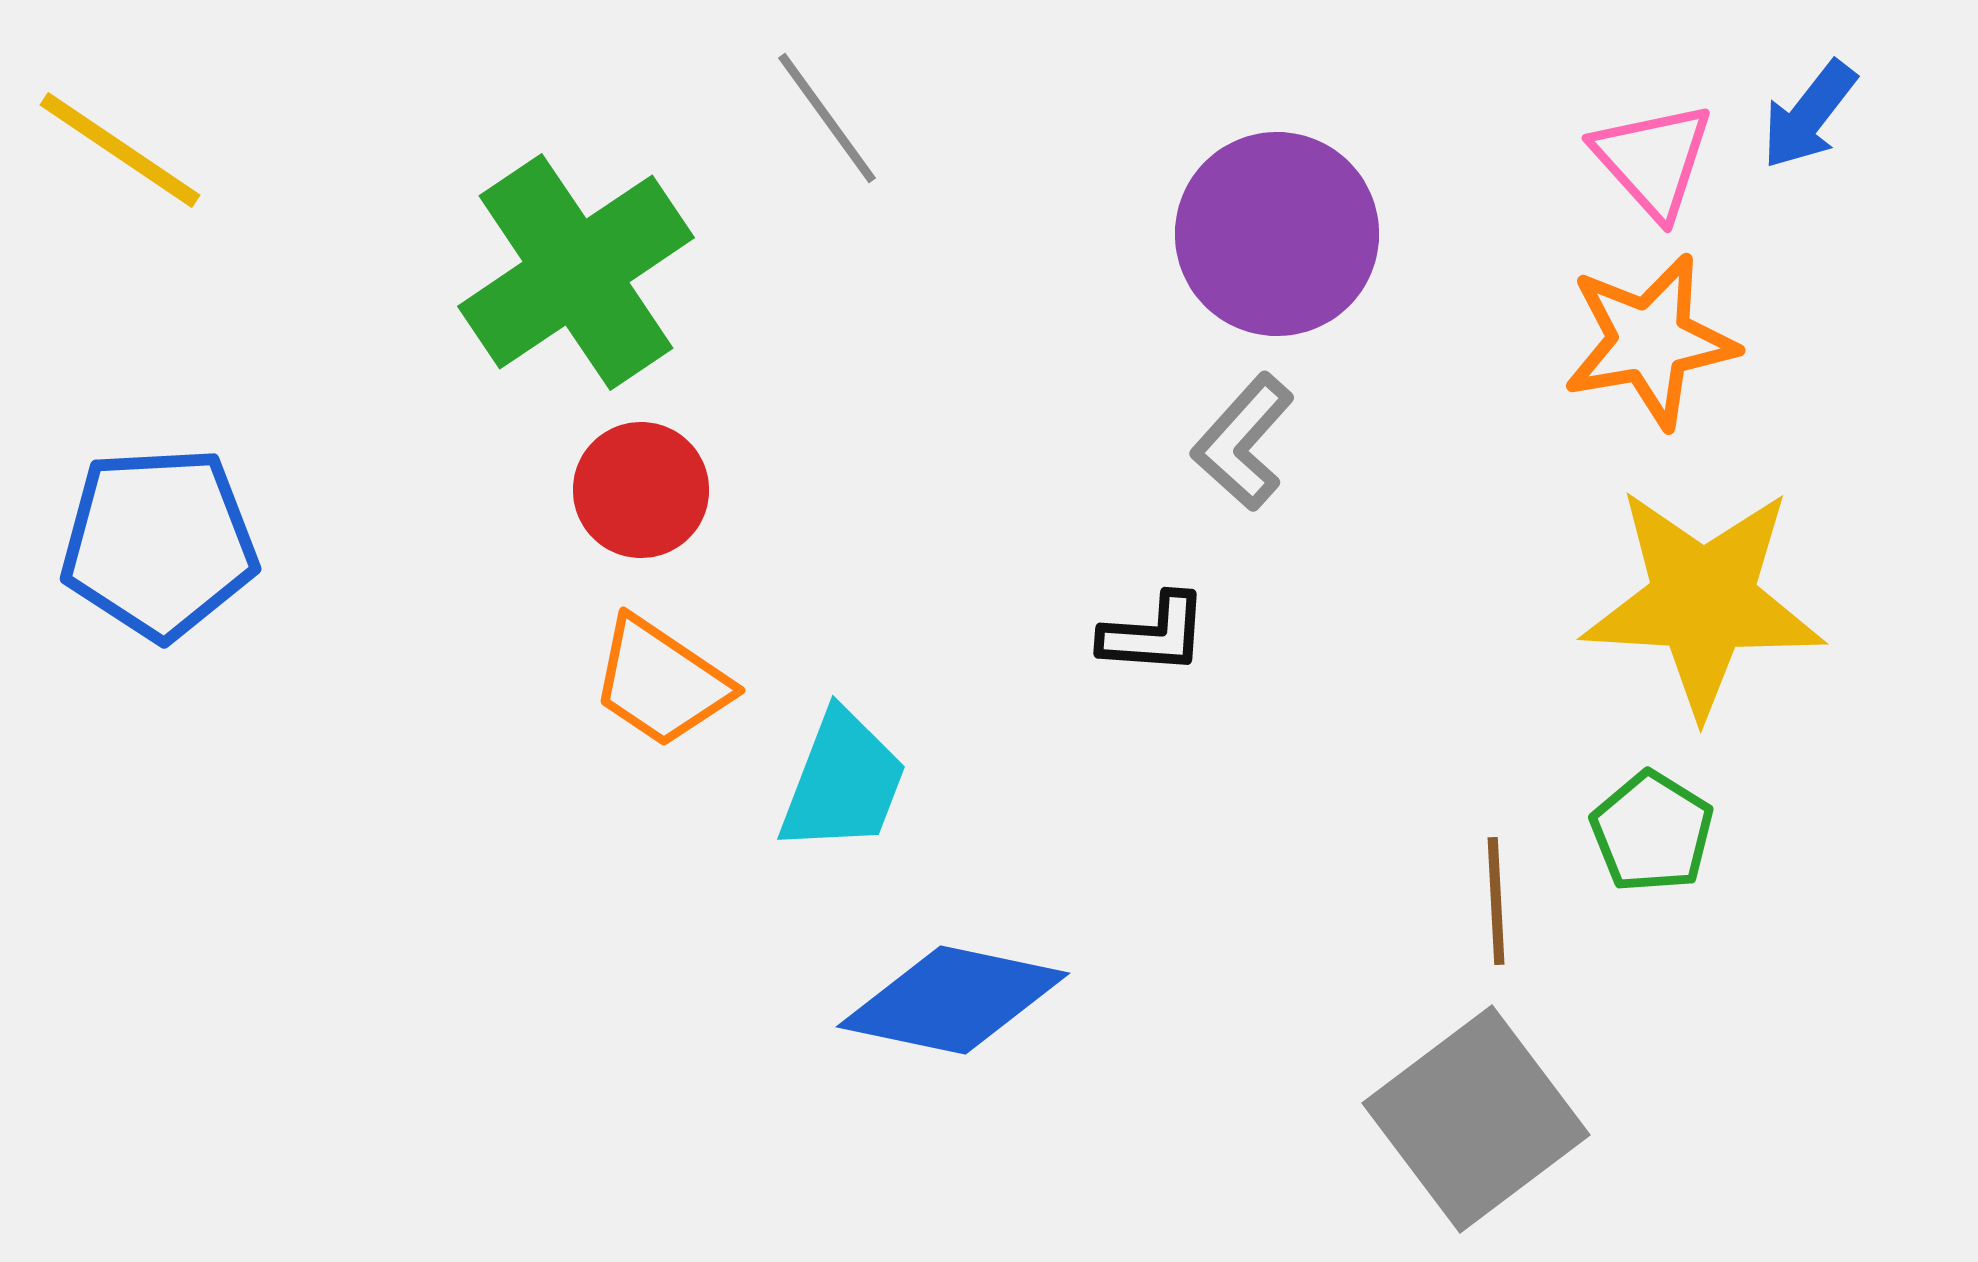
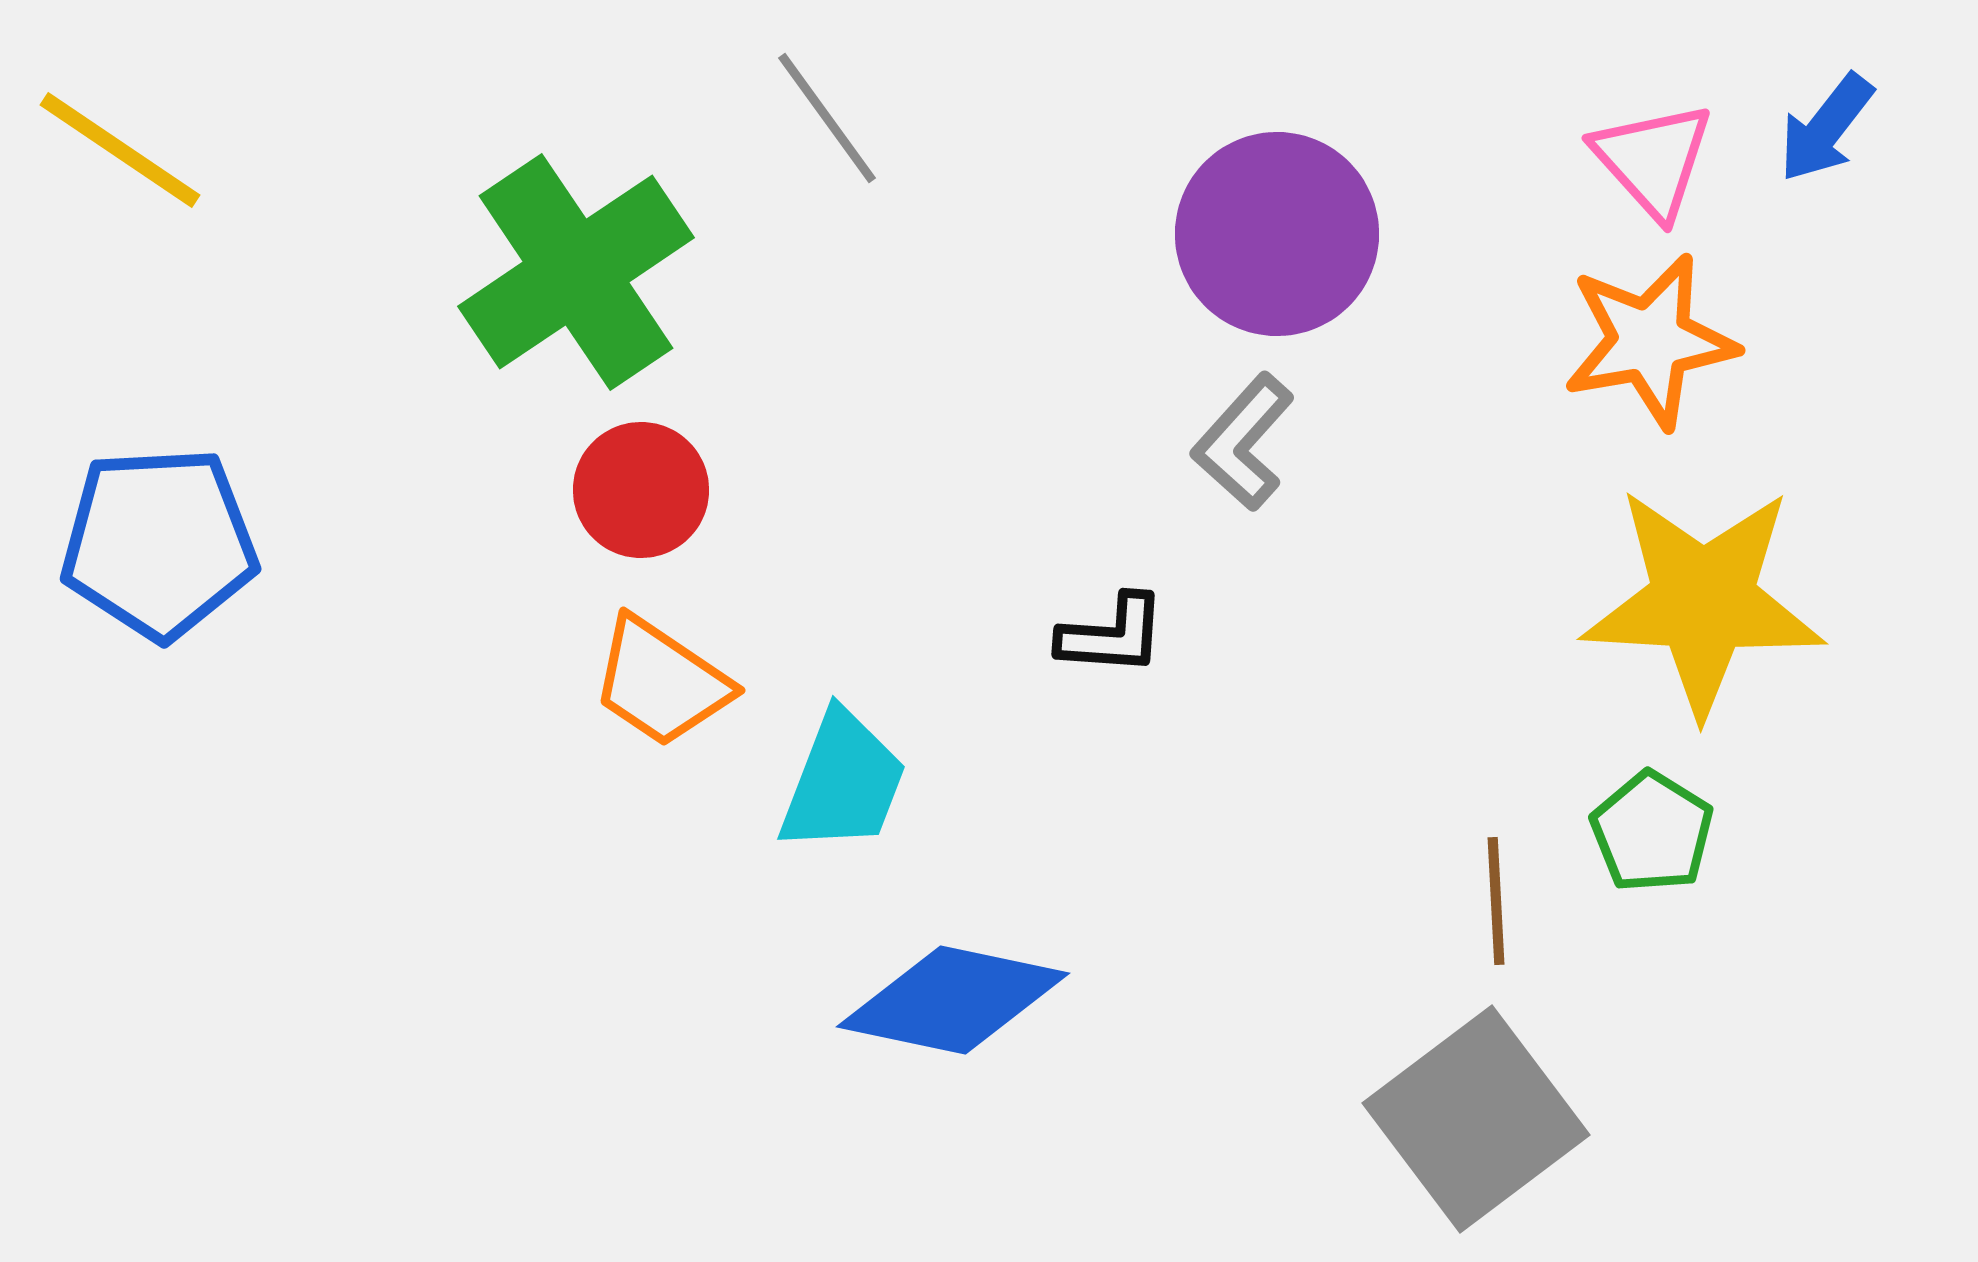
blue arrow: moved 17 px right, 13 px down
black L-shape: moved 42 px left, 1 px down
